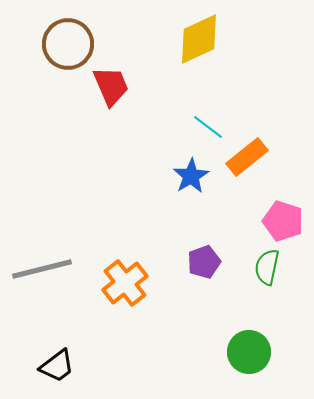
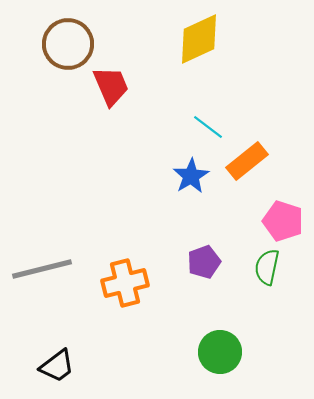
orange rectangle: moved 4 px down
orange cross: rotated 24 degrees clockwise
green circle: moved 29 px left
